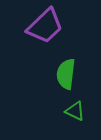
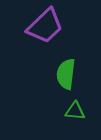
green triangle: rotated 20 degrees counterclockwise
